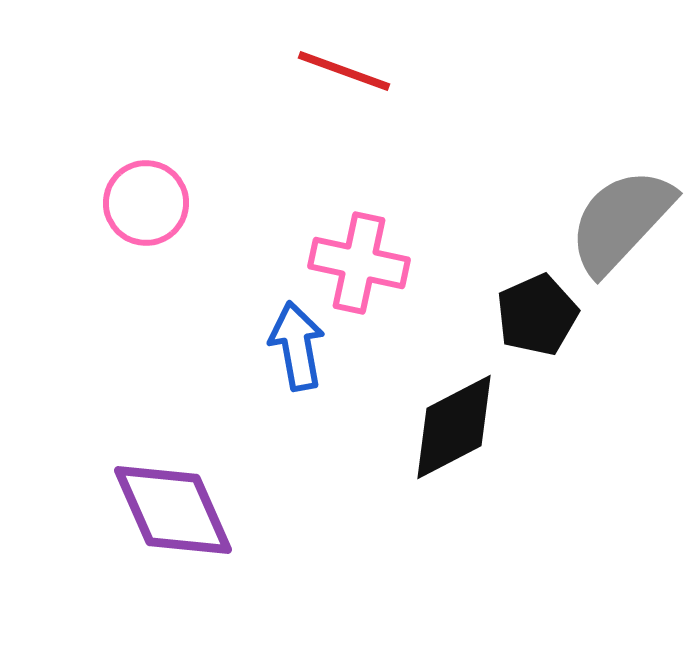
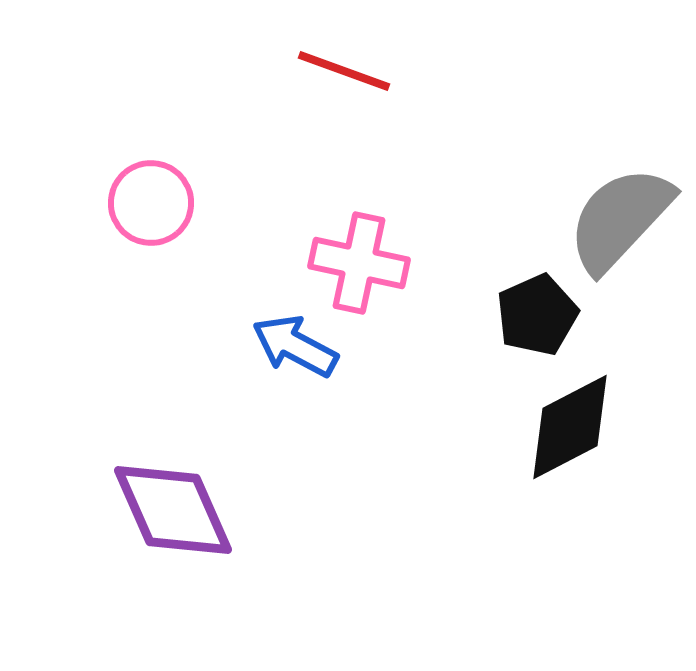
pink circle: moved 5 px right
gray semicircle: moved 1 px left, 2 px up
blue arrow: moved 2 px left; rotated 52 degrees counterclockwise
black diamond: moved 116 px right
